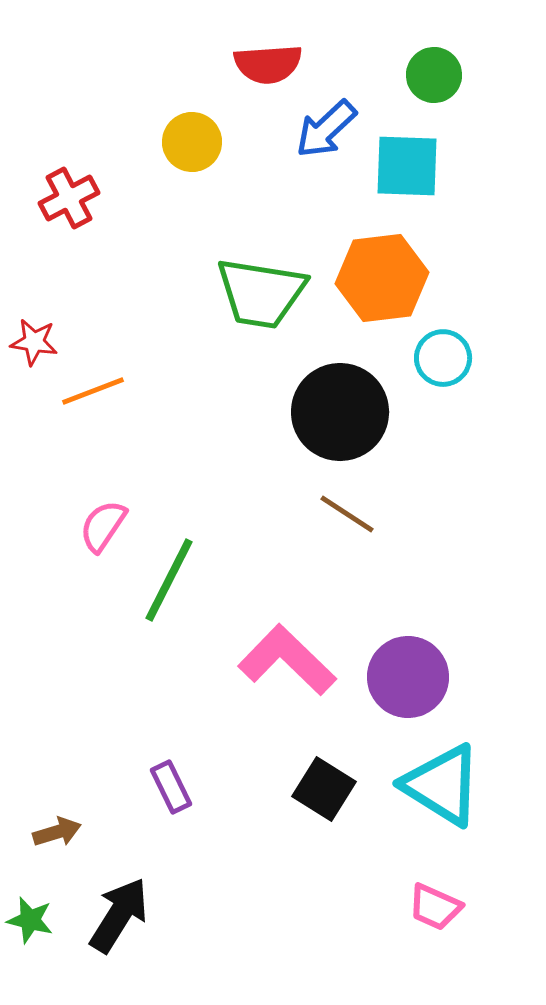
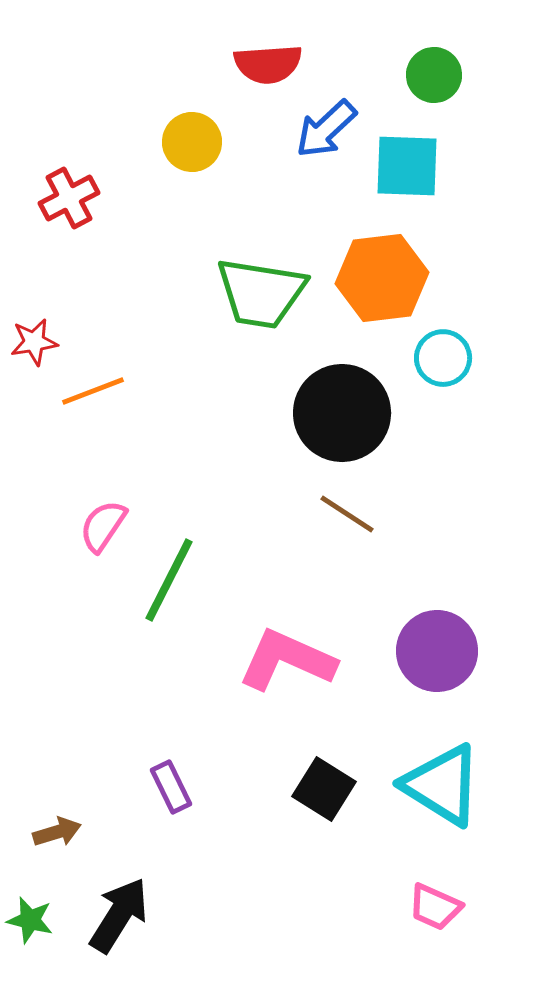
red star: rotated 18 degrees counterclockwise
black circle: moved 2 px right, 1 px down
pink L-shape: rotated 20 degrees counterclockwise
purple circle: moved 29 px right, 26 px up
